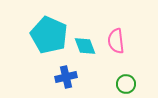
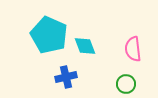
pink semicircle: moved 17 px right, 8 px down
